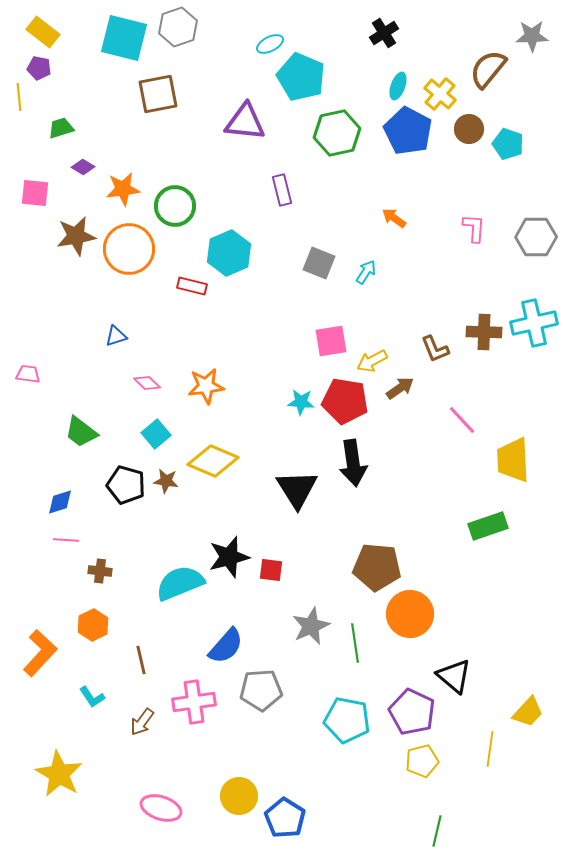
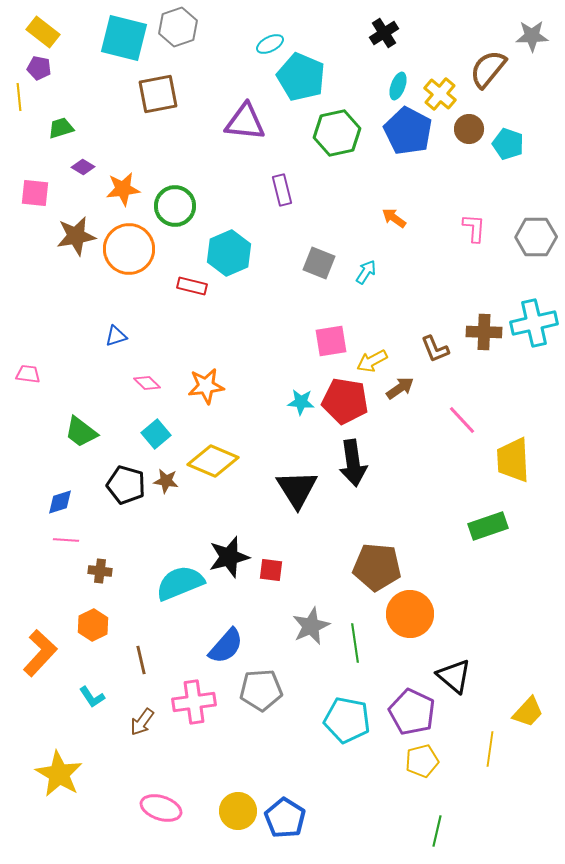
yellow circle at (239, 796): moved 1 px left, 15 px down
